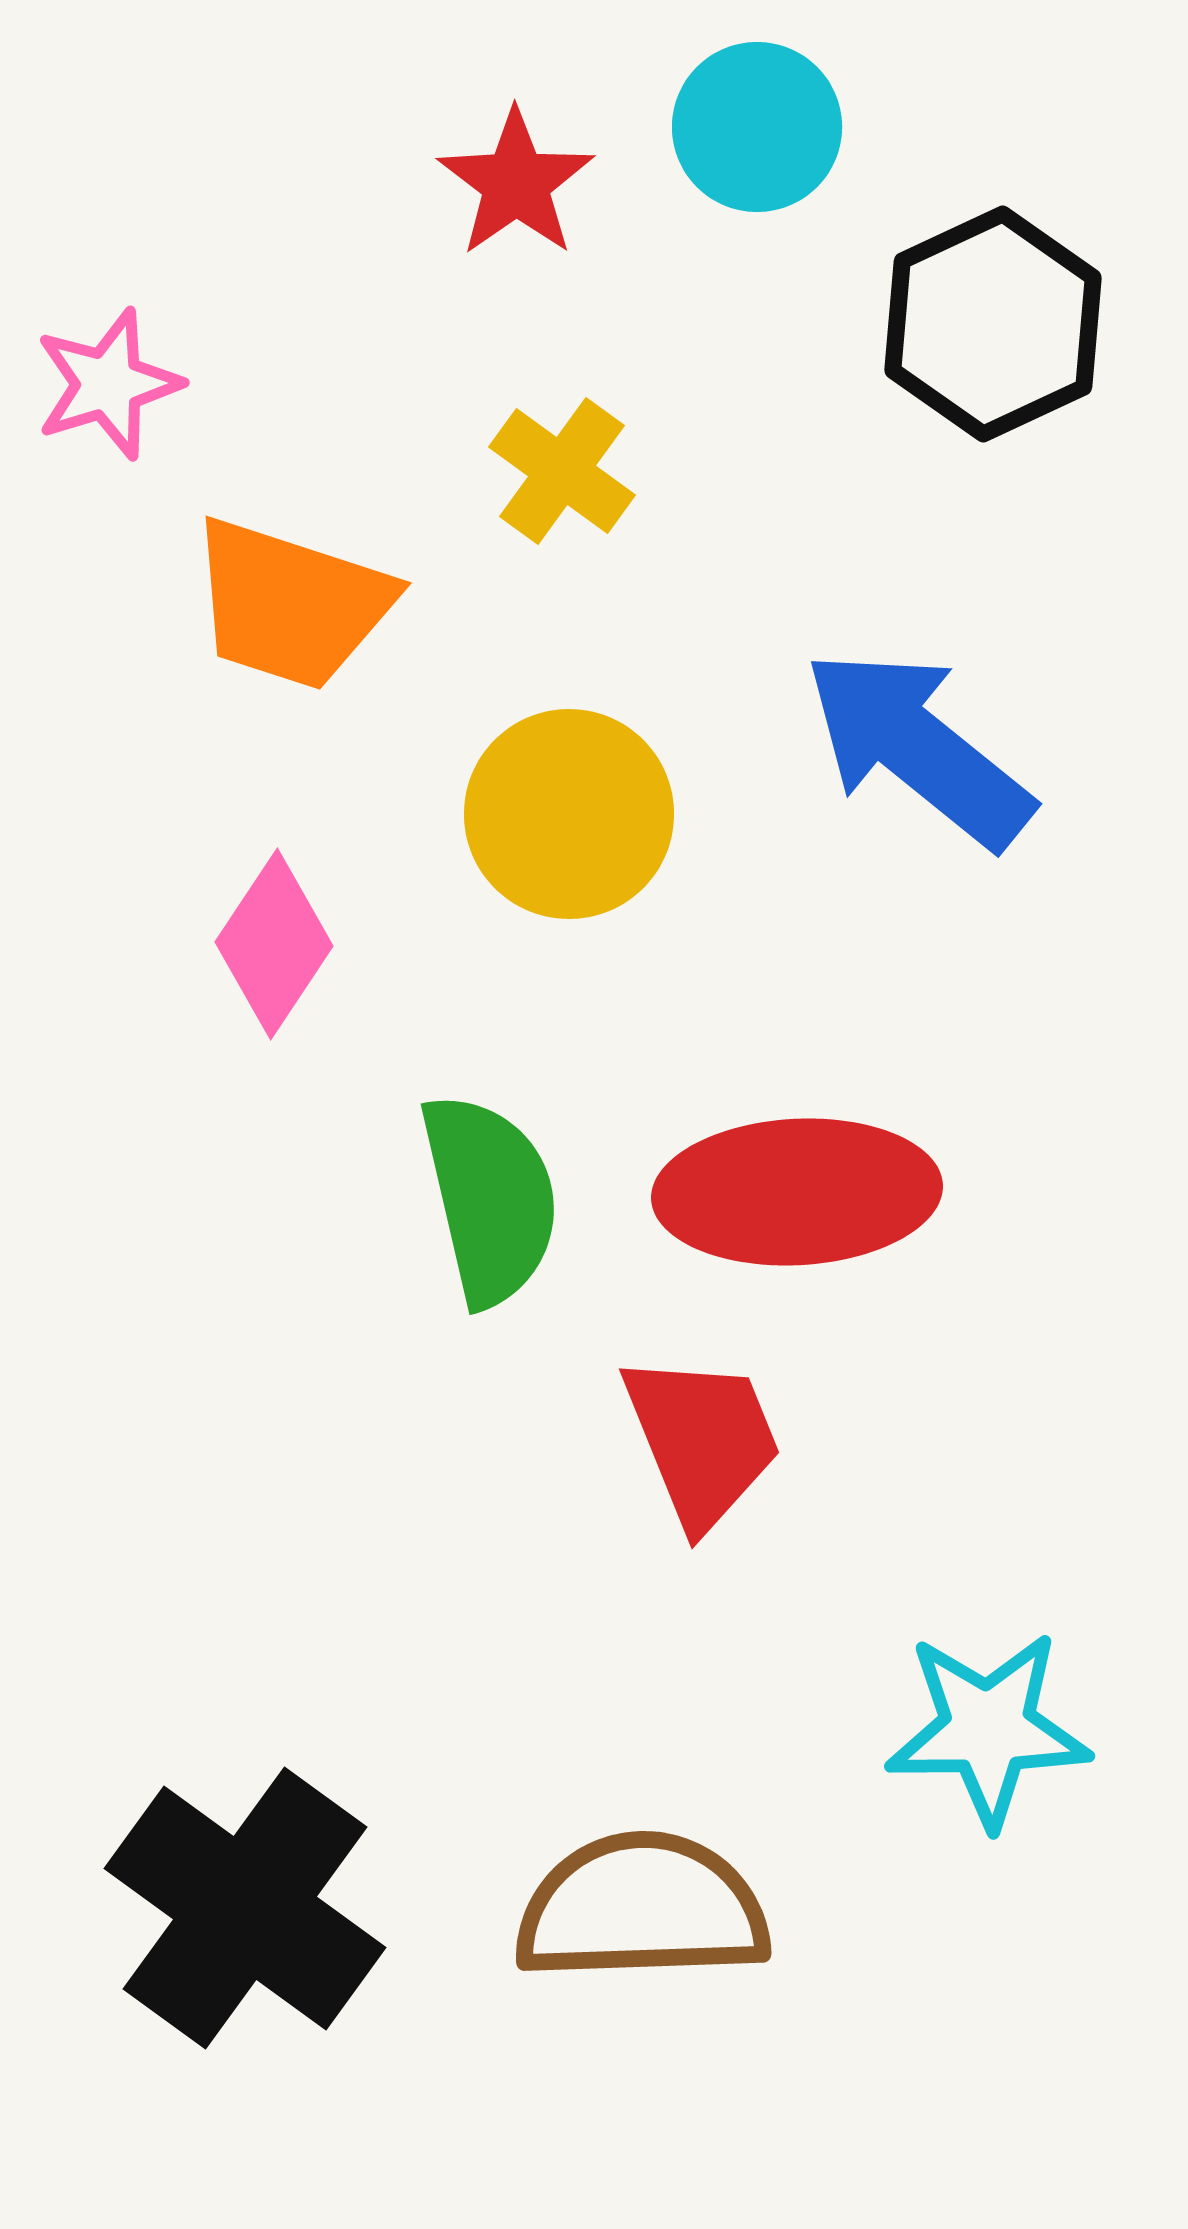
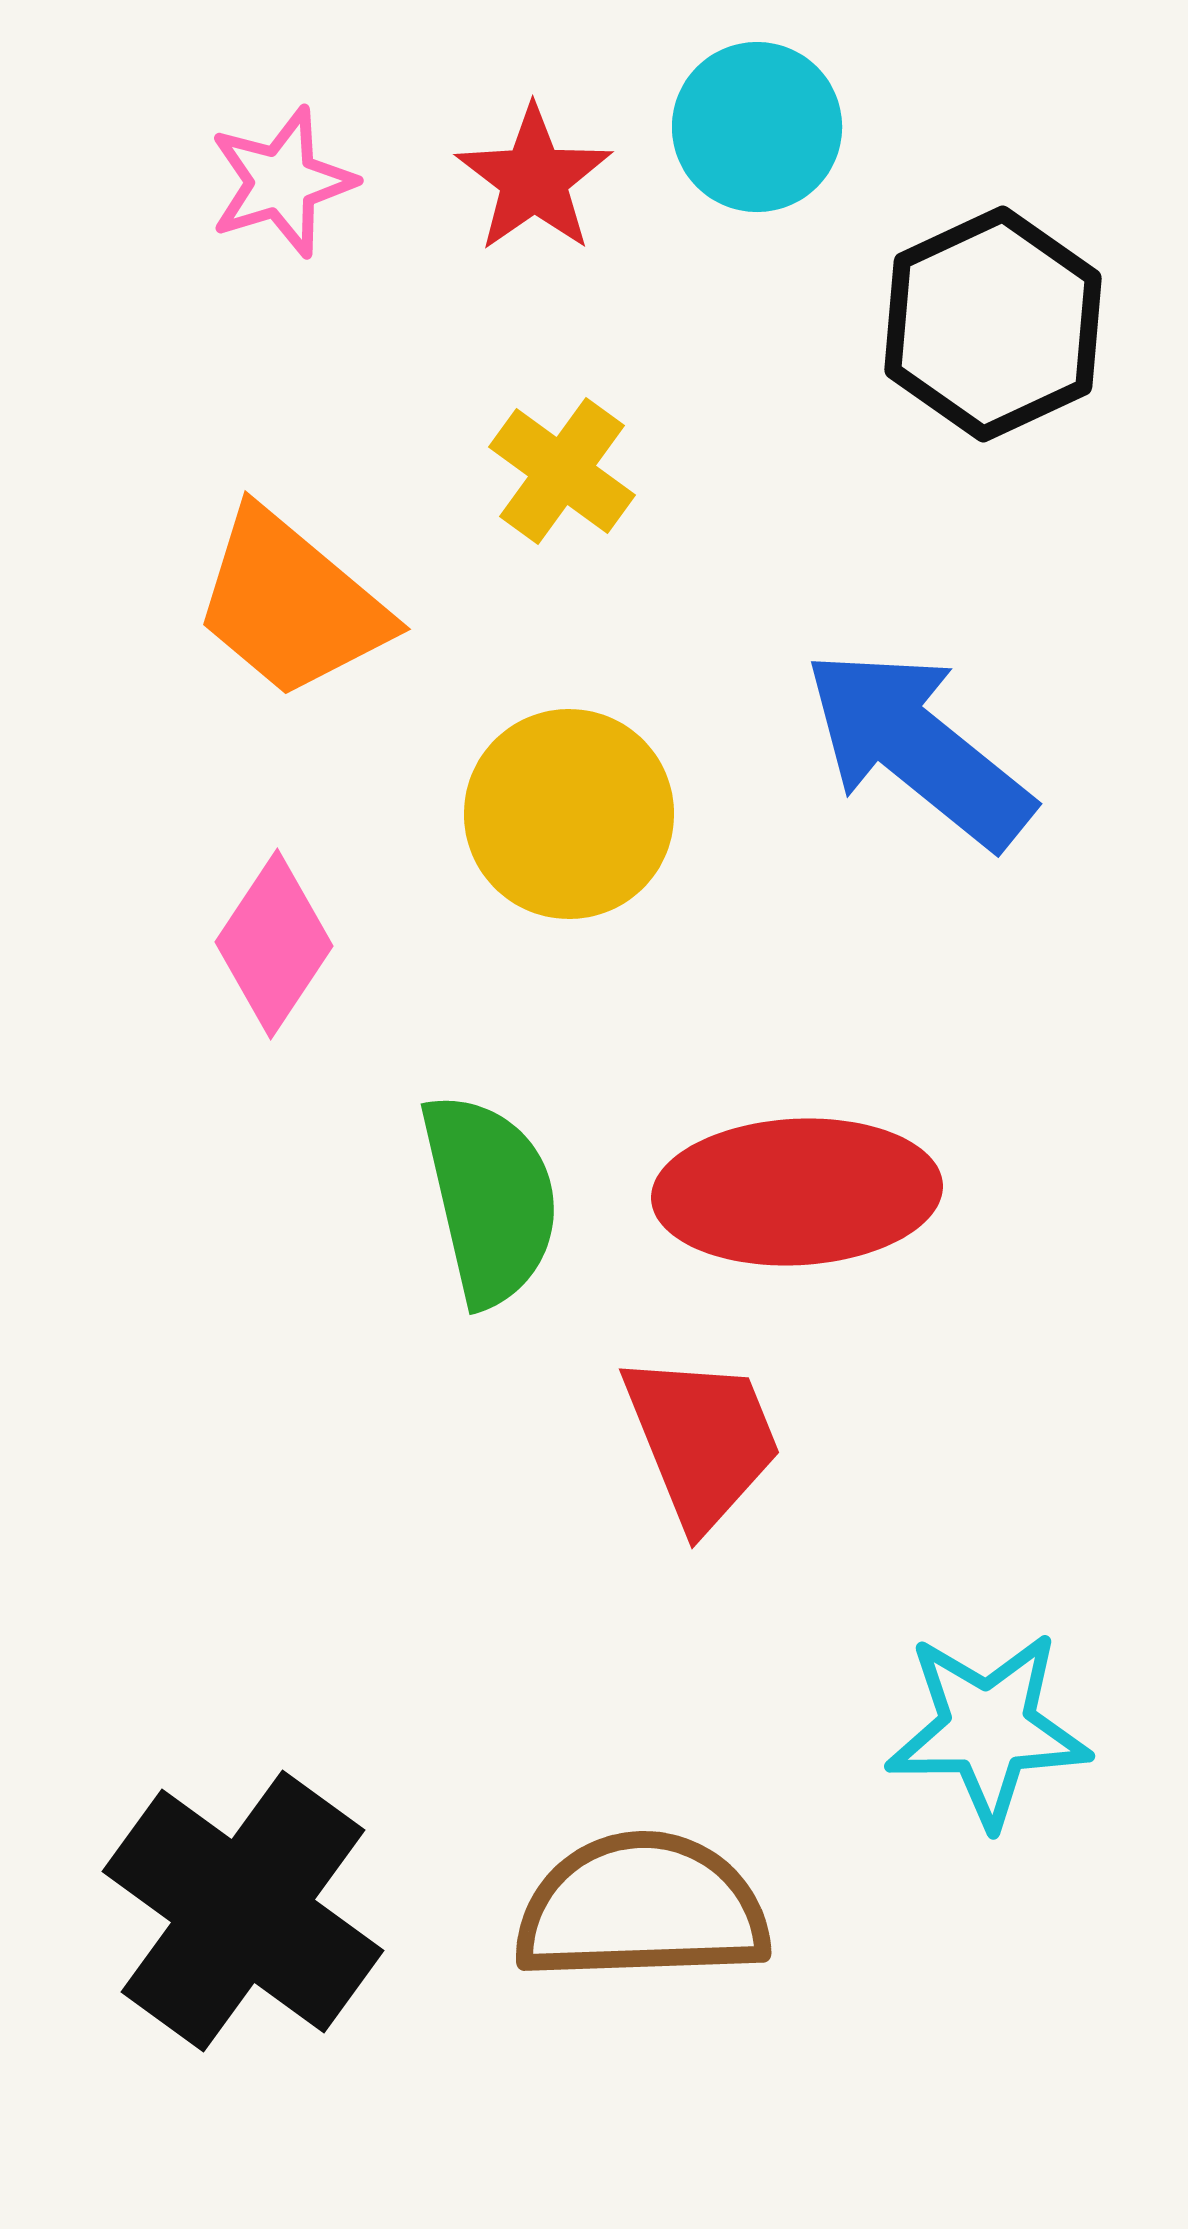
red star: moved 18 px right, 4 px up
pink star: moved 174 px right, 202 px up
orange trapezoid: rotated 22 degrees clockwise
black cross: moved 2 px left, 3 px down
